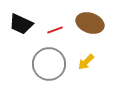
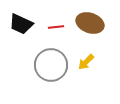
red line: moved 1 px right, 3 px up; rotated 14 degrees clockwise
gray circle: moved 2 px right, 1 px down
